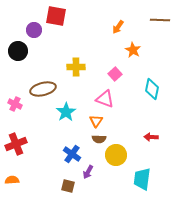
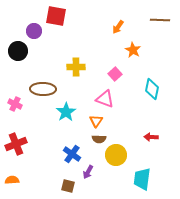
purple circle: moved 1 px down
brown ellipse: rotated 15 degrees clockwise
